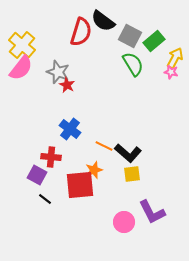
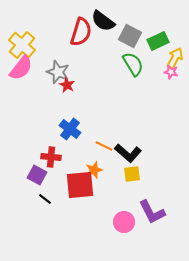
green rectangle: moved 4 px right; rotated 15 degrees clockwise
